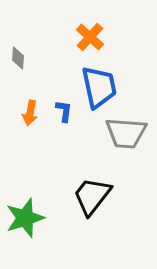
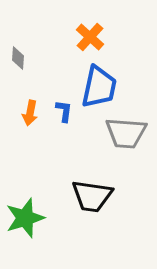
blue trapezoid: rotated 24 degrees clockwise
black trapezoid: rotated 120 degrees counterclockwise
